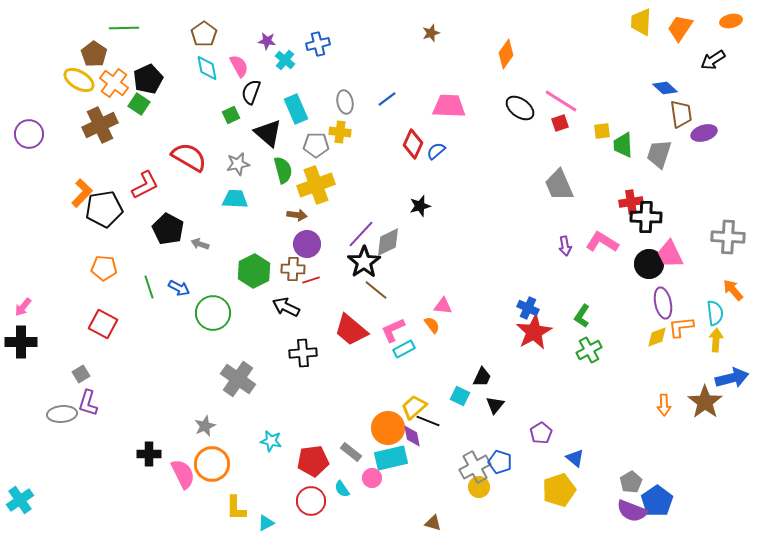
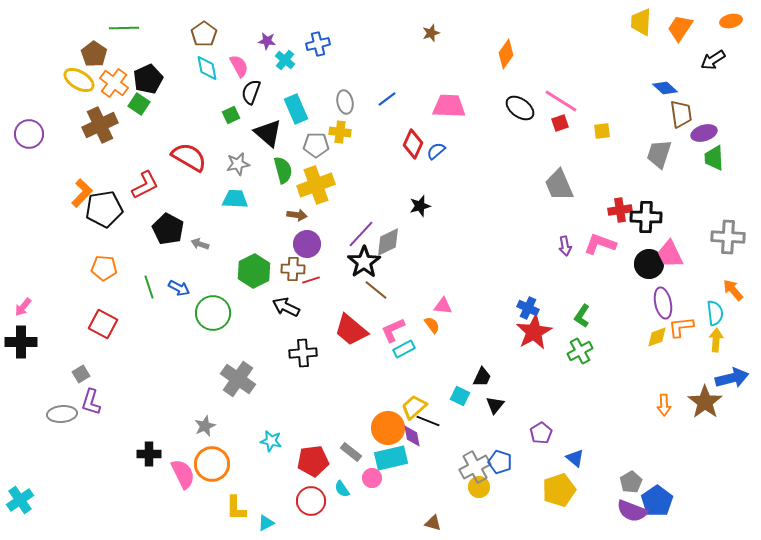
green trapezoid at (623, 145): moved 91 px right, 13 px down
red cross at (631, 202): moved 11 px left, 8 px down
pink L-shape at (602, 242): moved 2 px left, 2 px down; rotated 12 degrees counterclockwise
green cross at (589, 350): moved 9 px left, 1 px down
purple L-shape at (88, 403): moved 3 px right, 1 px up
